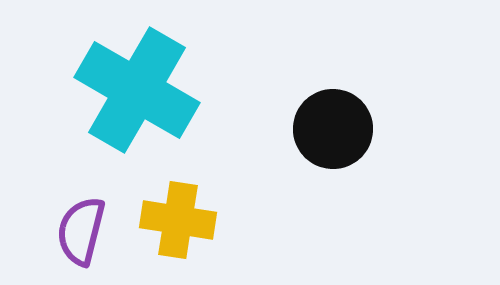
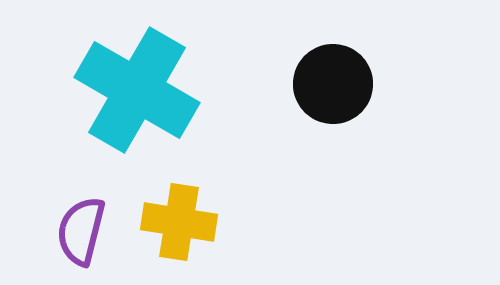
black circle: moved 45 px up
yellow cross: moved 1 px right, 2 px down
